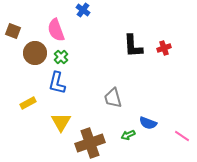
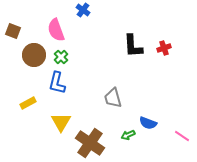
brown circle: moved 1 px left, 2 px down
brown cross: rotated 36 degrees counterclockwise
